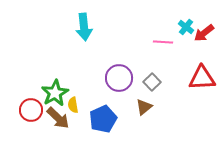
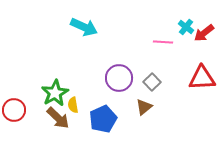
cyan arrow: rotated 60 degrees counterclockwise
red circle: moved 17 px left
